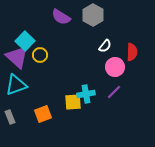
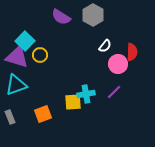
purple triangle: rotated 25 degrees counterclockwise
pink circle: moved 3 px right, 3 px up
